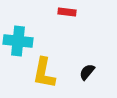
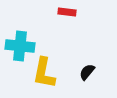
cyan cross: moved 2 px right, 5 px down
